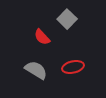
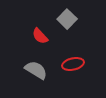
red semicircle: moved 2 px left, 1 px up
red ellipse: moved 3 px up
